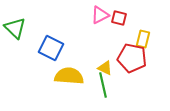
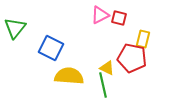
green triangle: rotated 25 degrees clockwise
yellow triangle: moved 2 px right
